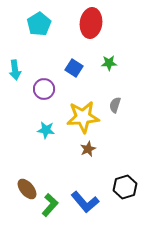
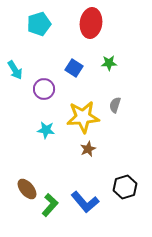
cyan pentagon: rotated 15 degrees clockwise
cyan arrow: rotated 24 degrees counterclockwise
